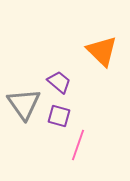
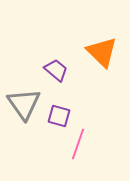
orange triangle: moved 1 px down
purple trapezoid: moved 3 px left, 12 px up
pink line: moved 1 px up
